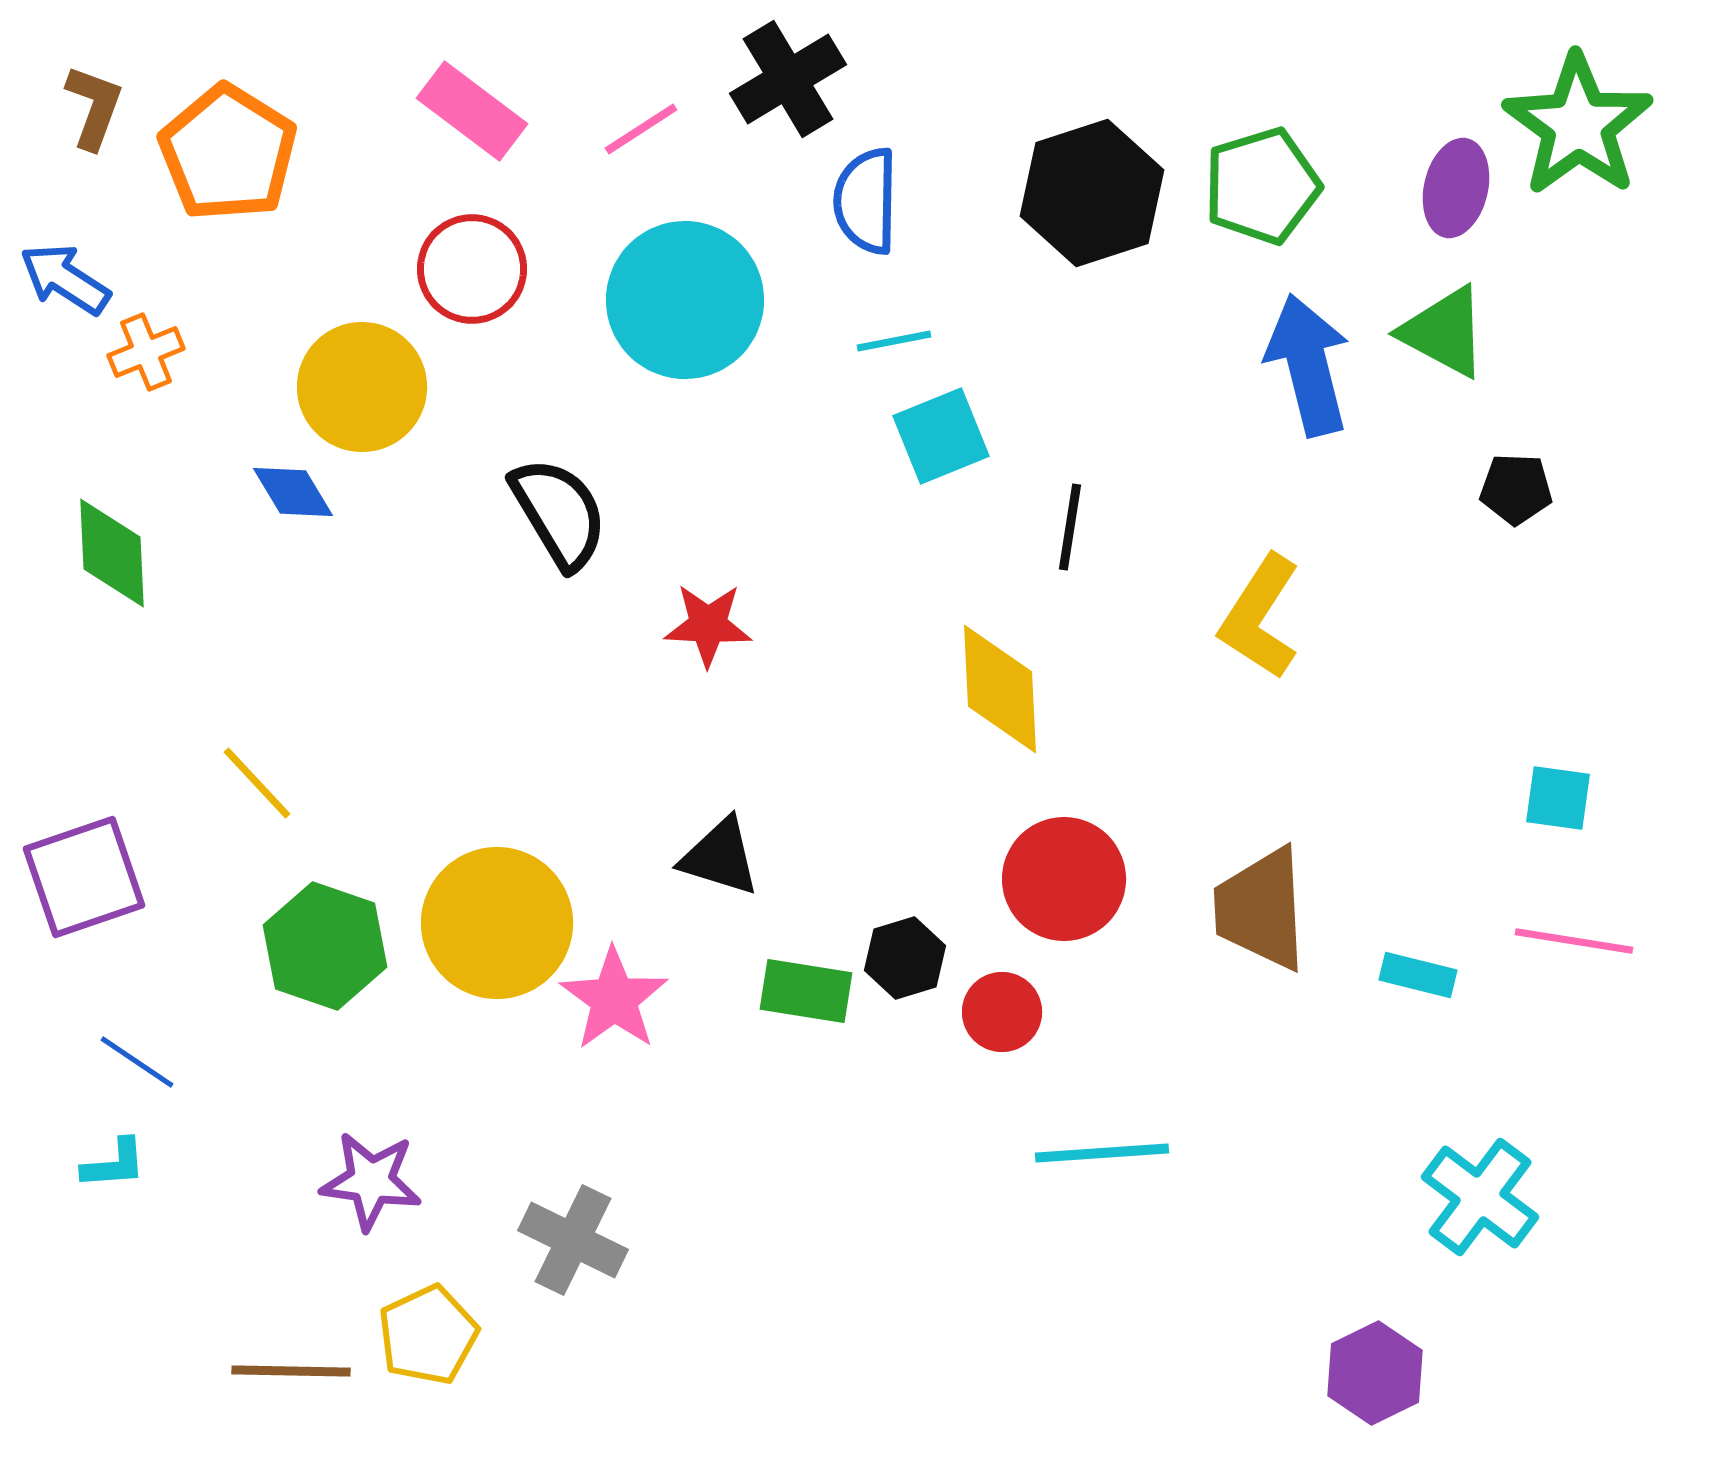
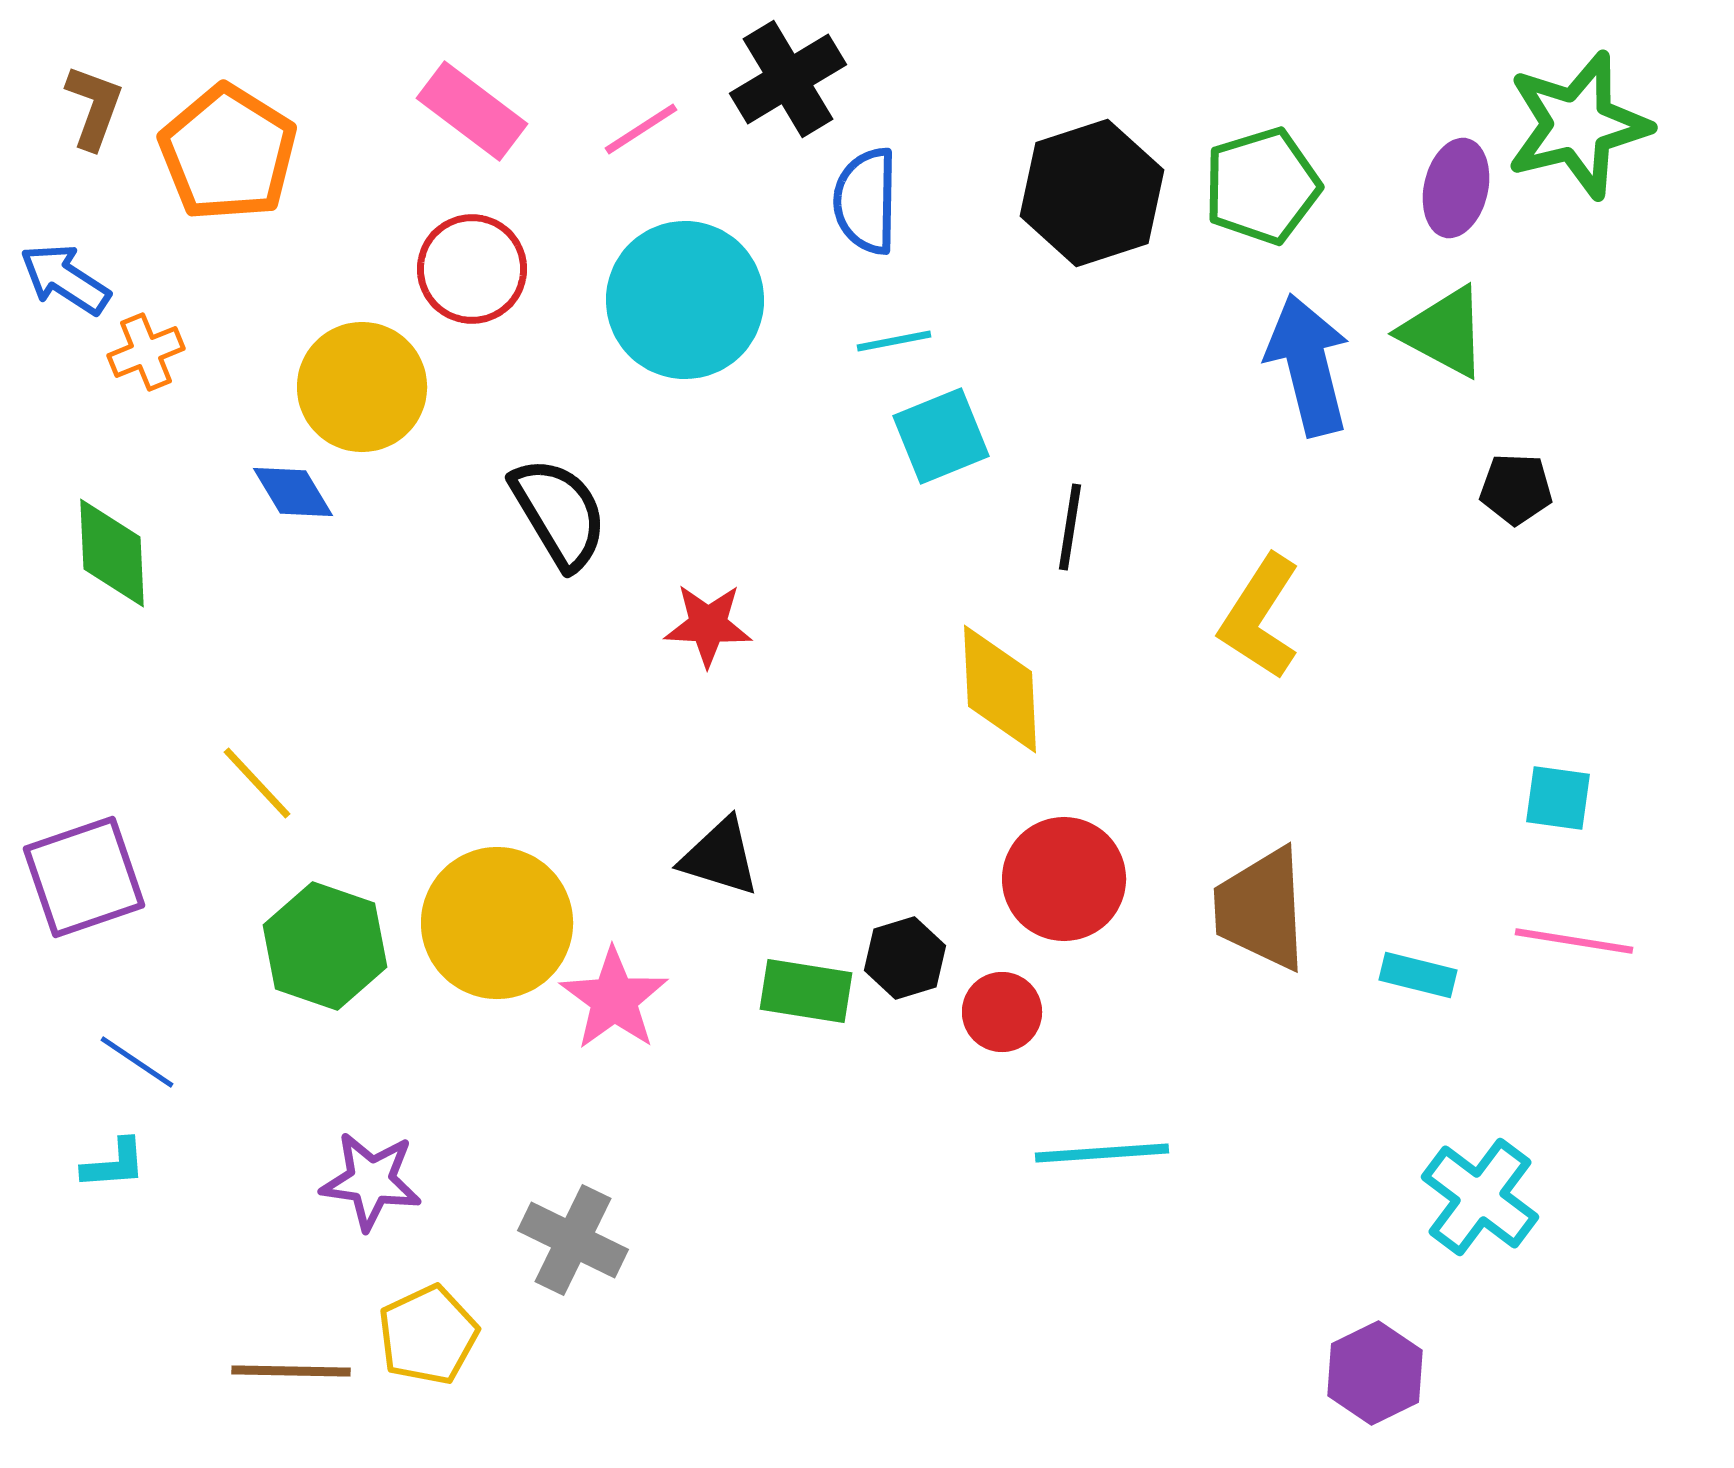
green star at (1578, 125): rotated 22 degrees clockwise
